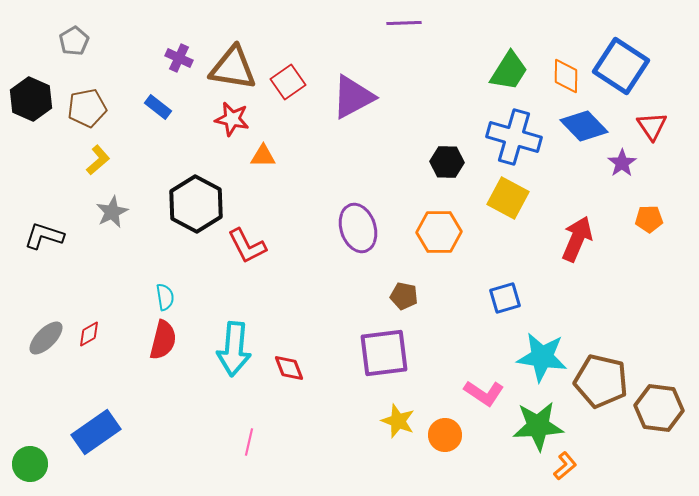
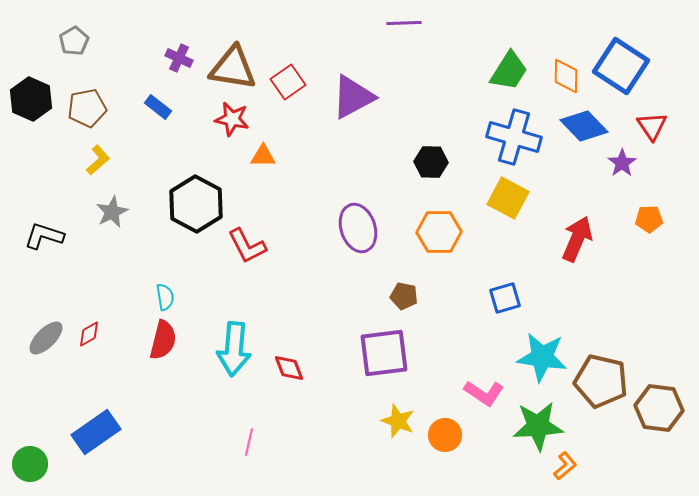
black hexagon at (447, 162): moved 16 px left
